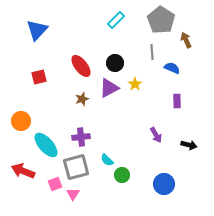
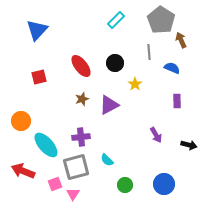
brown arrow: moved 5 px left
gray line: moved 3 px left
purple triangle: moved 17 px down
green circle: moved 3 px right, 10 px down
